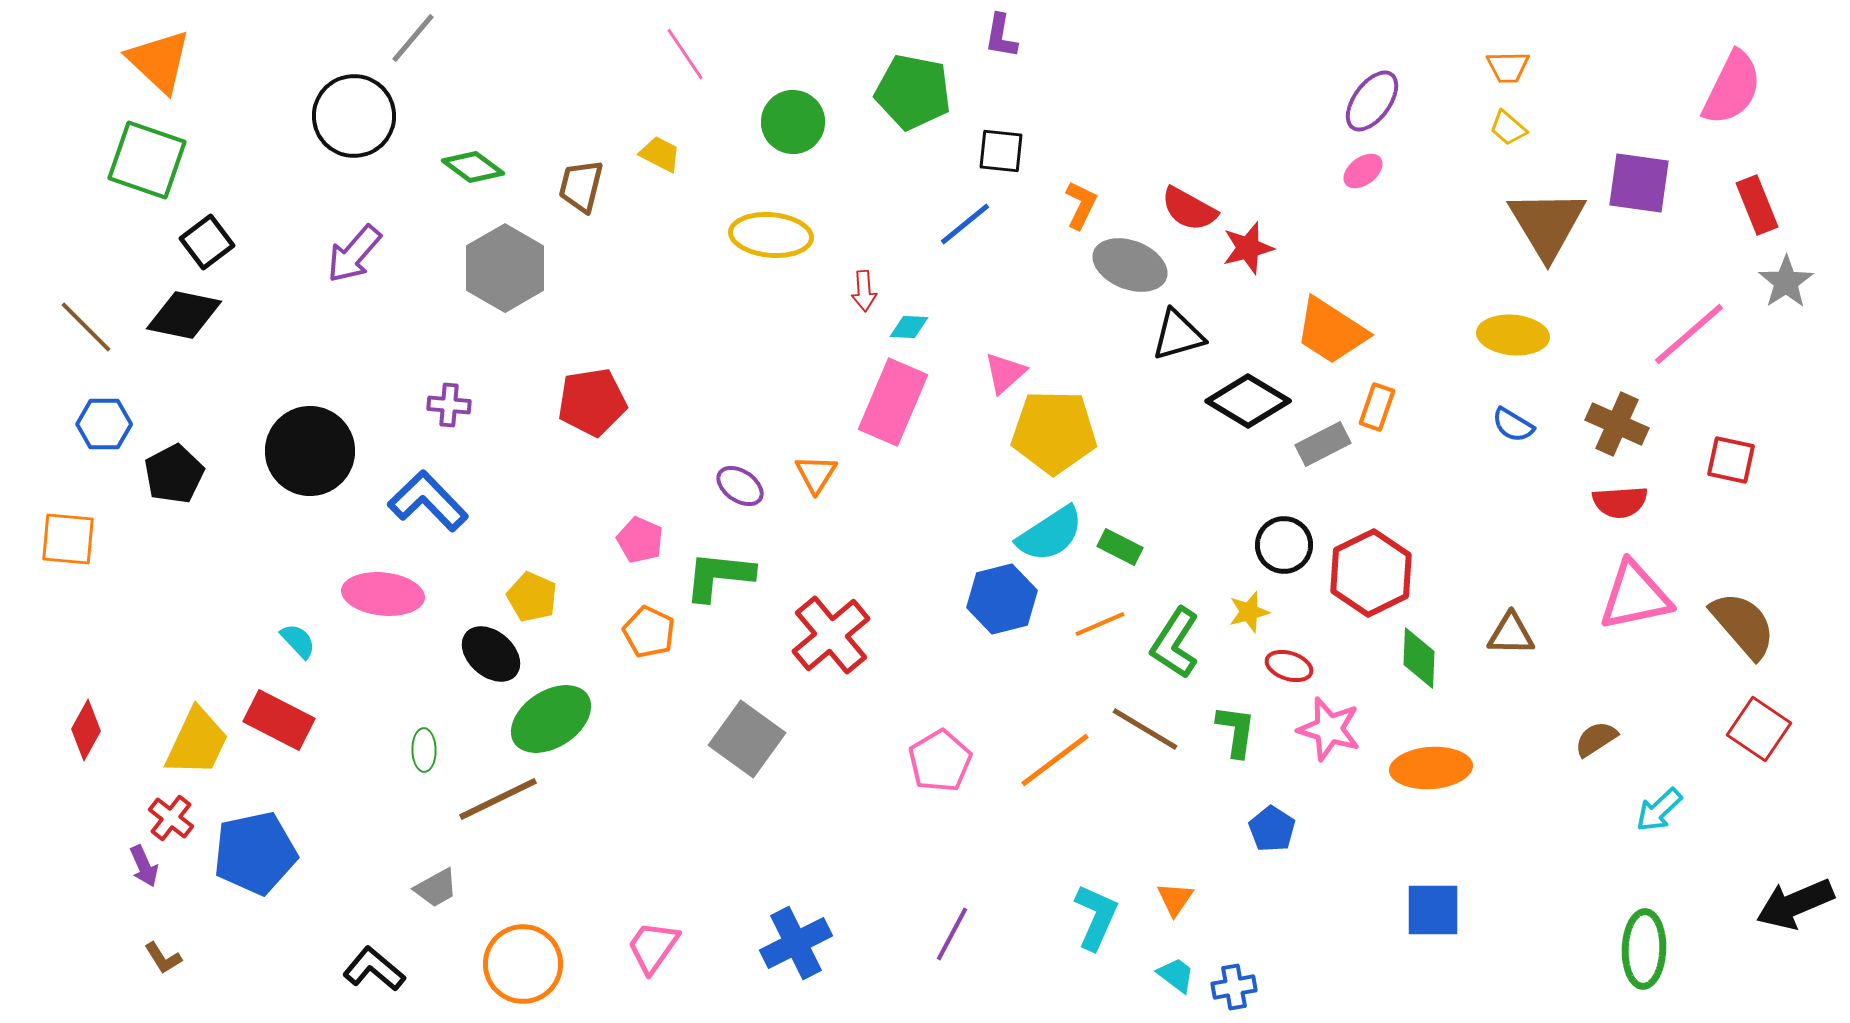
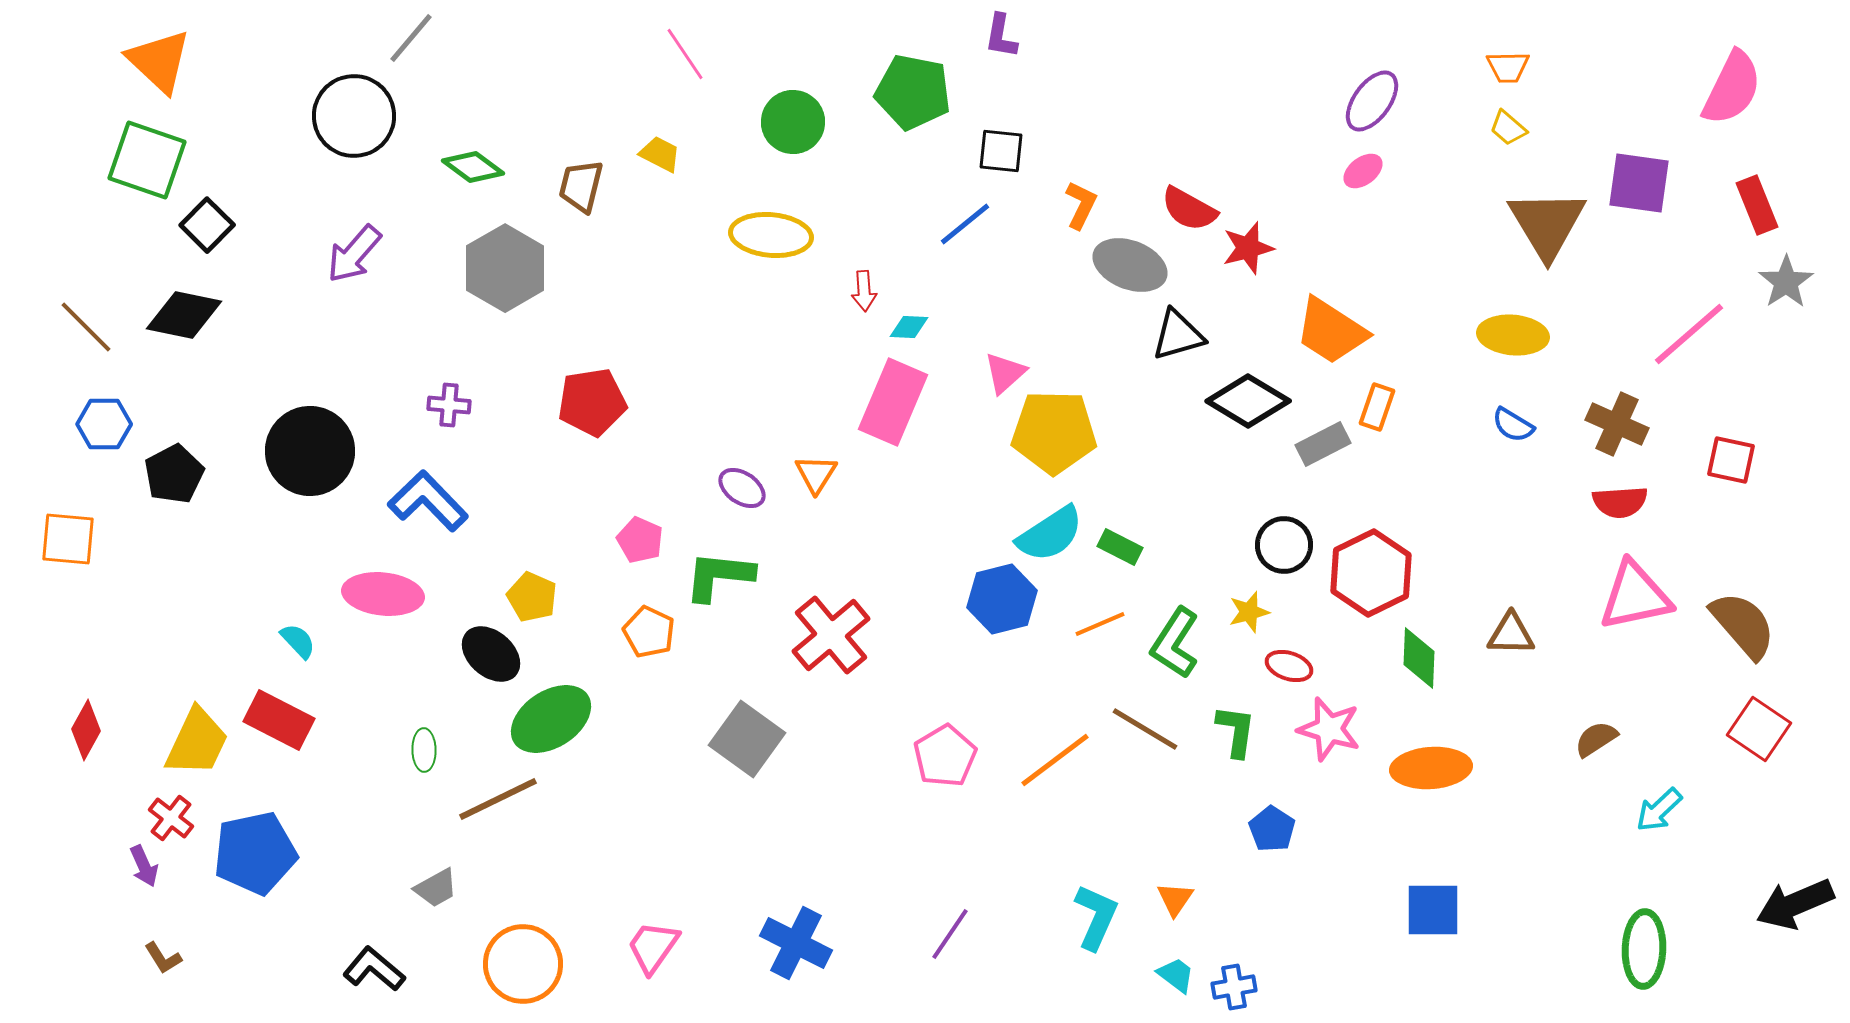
gray line at (413, 38): moved 2 px left
black square at (207, 242): moved 17 px up; rotated 8 degrees counterclockwise
purple ellipse at (740, 486): moved 2 px right, 2 px down
pink pentagon at (940, 761): moved 5 px right, 5 px up
purple line at (952, 934): moved 2 px left; rotated 6 degrees clockwise
blue cross at (796, 943): rotated 36 degrees counterclockwise
